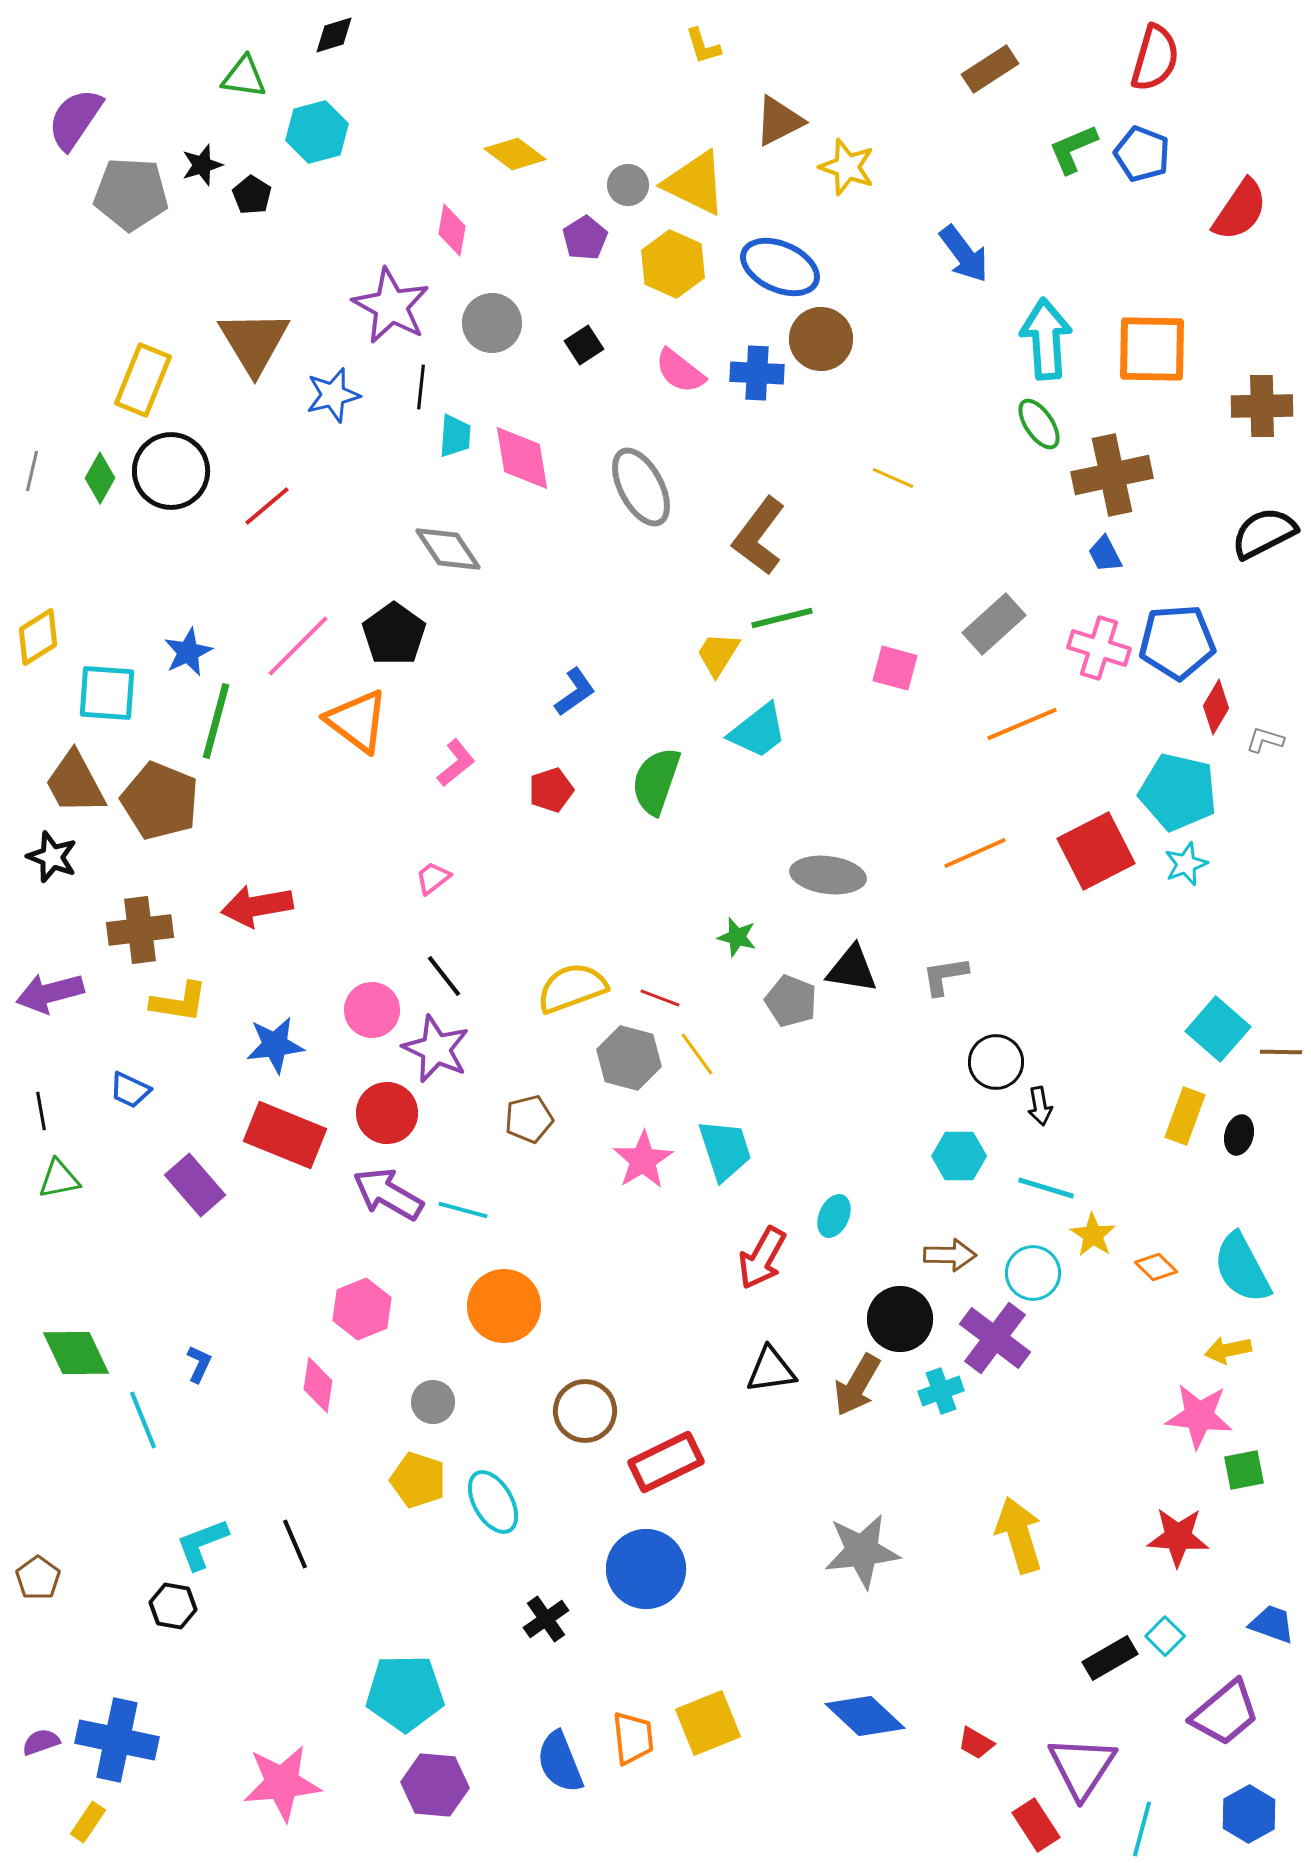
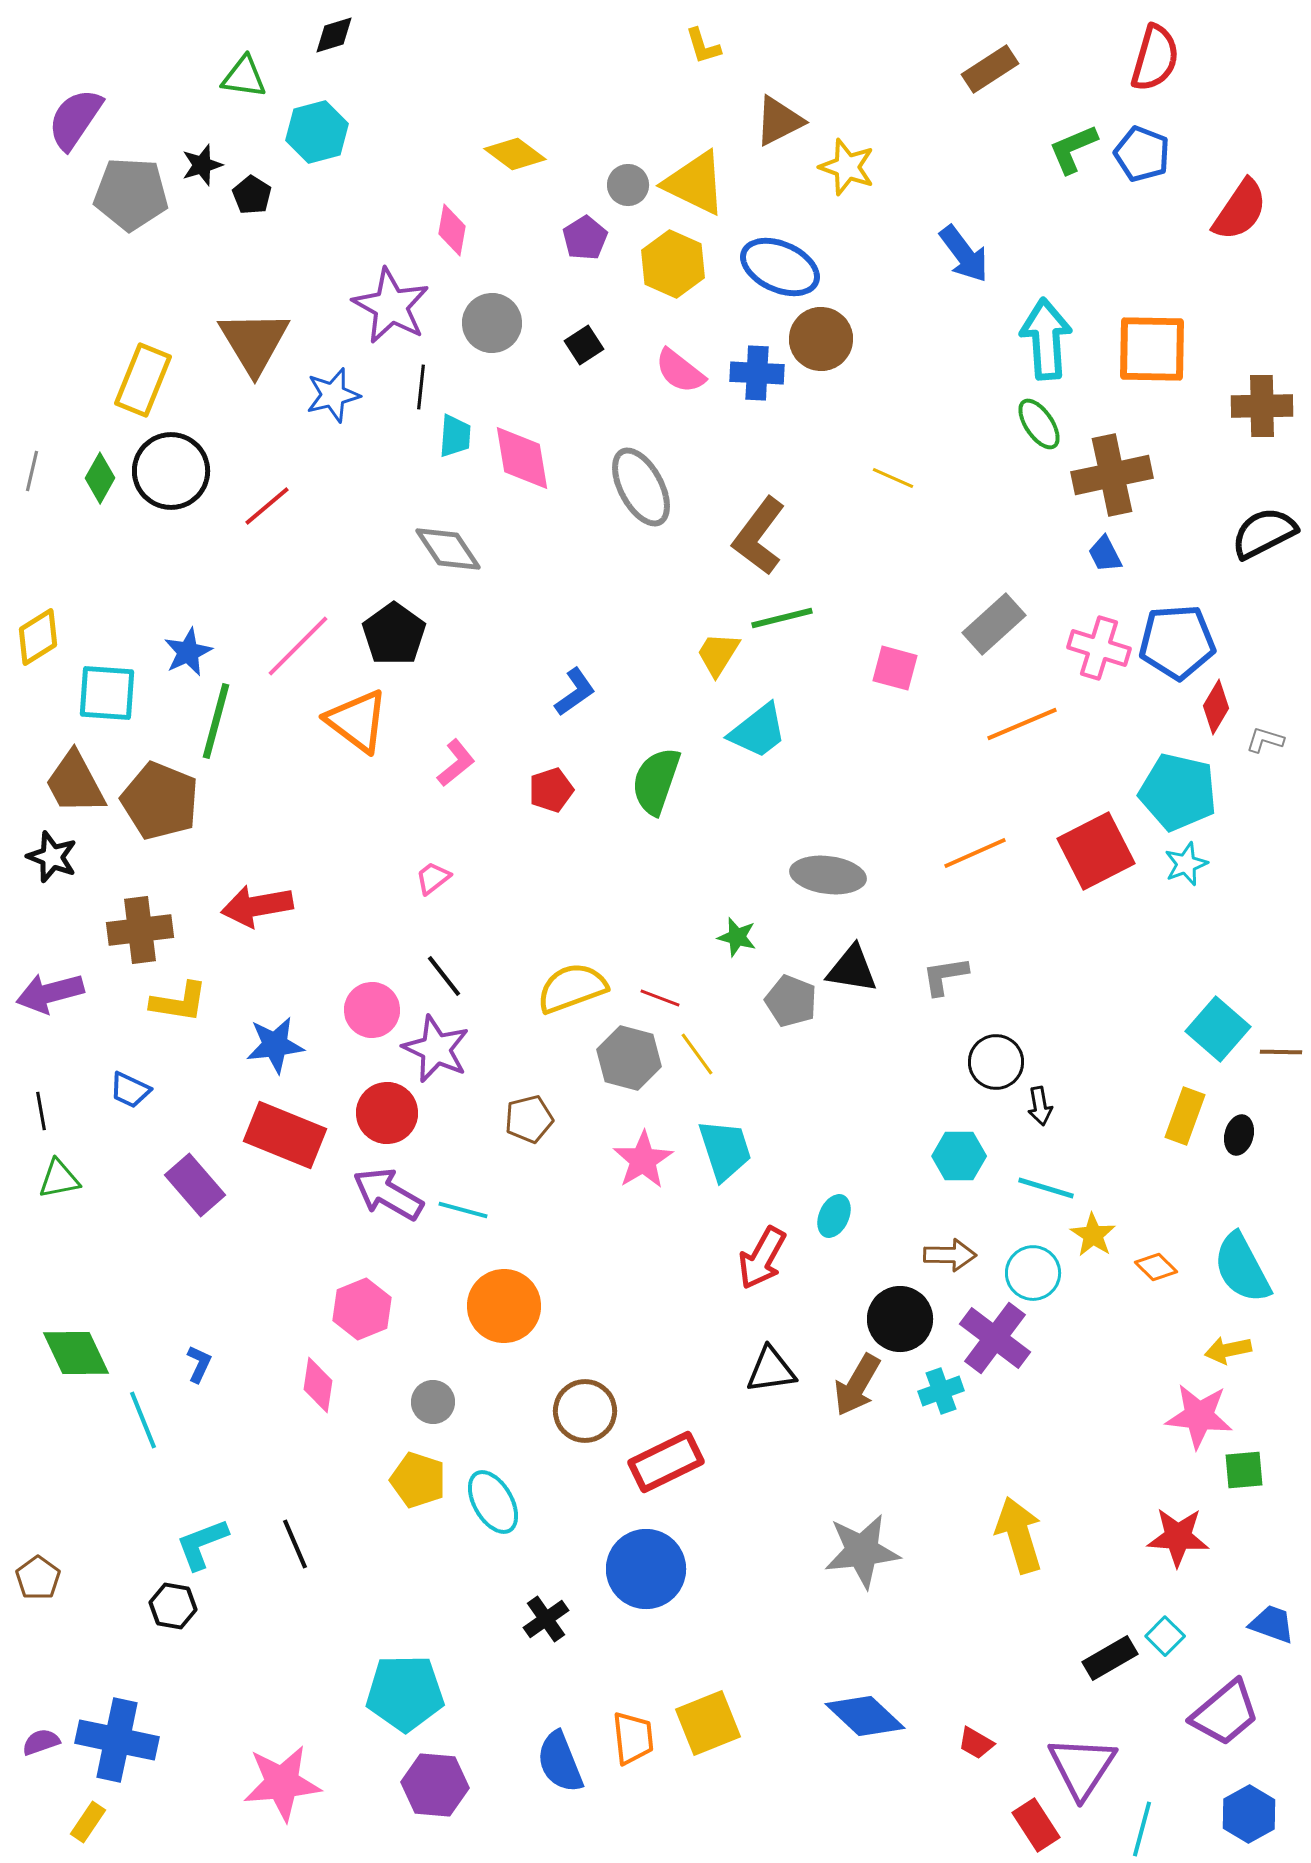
green square at (1244, 1470): rotated 6 degrees clockwise
